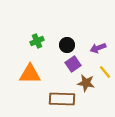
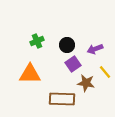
purple arrow: moved 3 px left, 1 px down
